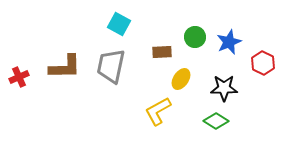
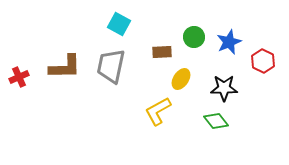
green circle: moved 1 px left
red hexagon: moved 2 px up
green diamond: rotated 20 degrees clockwise
